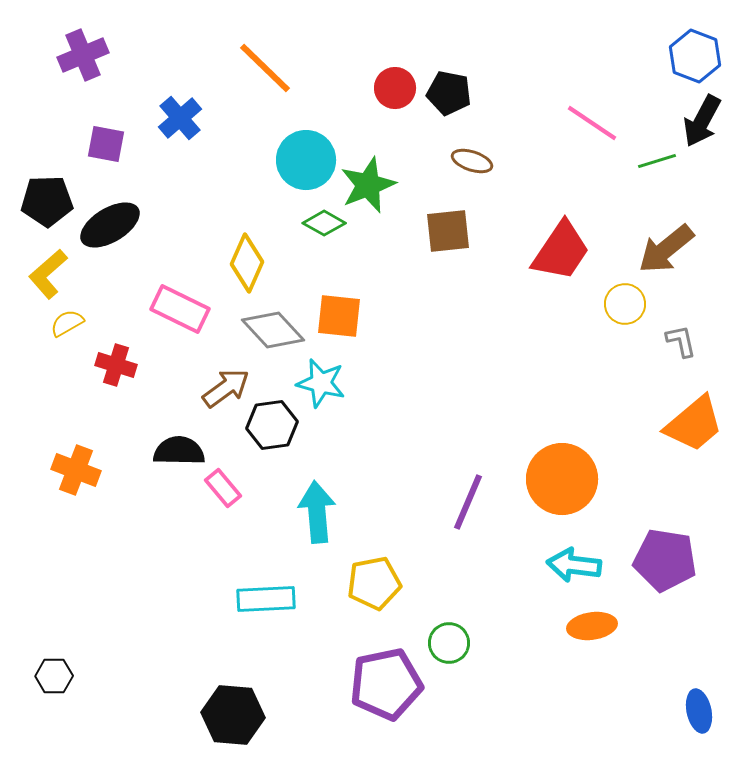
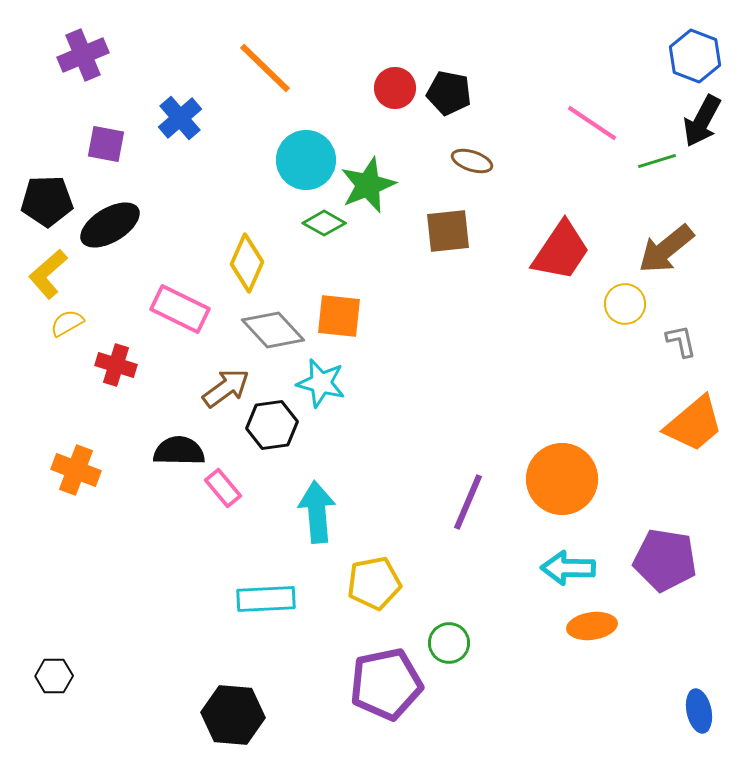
cyan arrow at (574, 565): moved 6 px left, 3 px down; rotated 6 degrees counterclockwise
